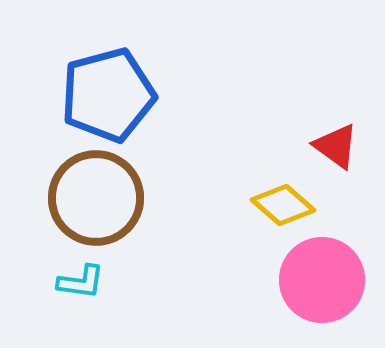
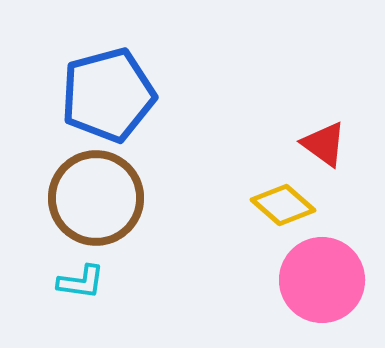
red triangle: moved 12 px left, 2 px up
